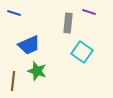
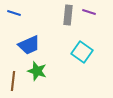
gray rectangle: moved 8 px up
